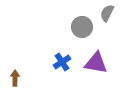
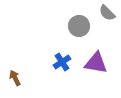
gray semicircle: rotated 72 degrees counterclockwise
gray circle: moved 3 px left, 1 px up
brown arrow: rotated 28 degrees counterclockwise
